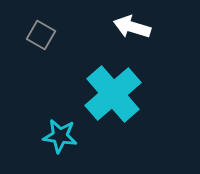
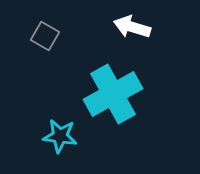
gray square: moved 4 px right, 1 px down
cyan cross: rotated 12 degrees clockwise
